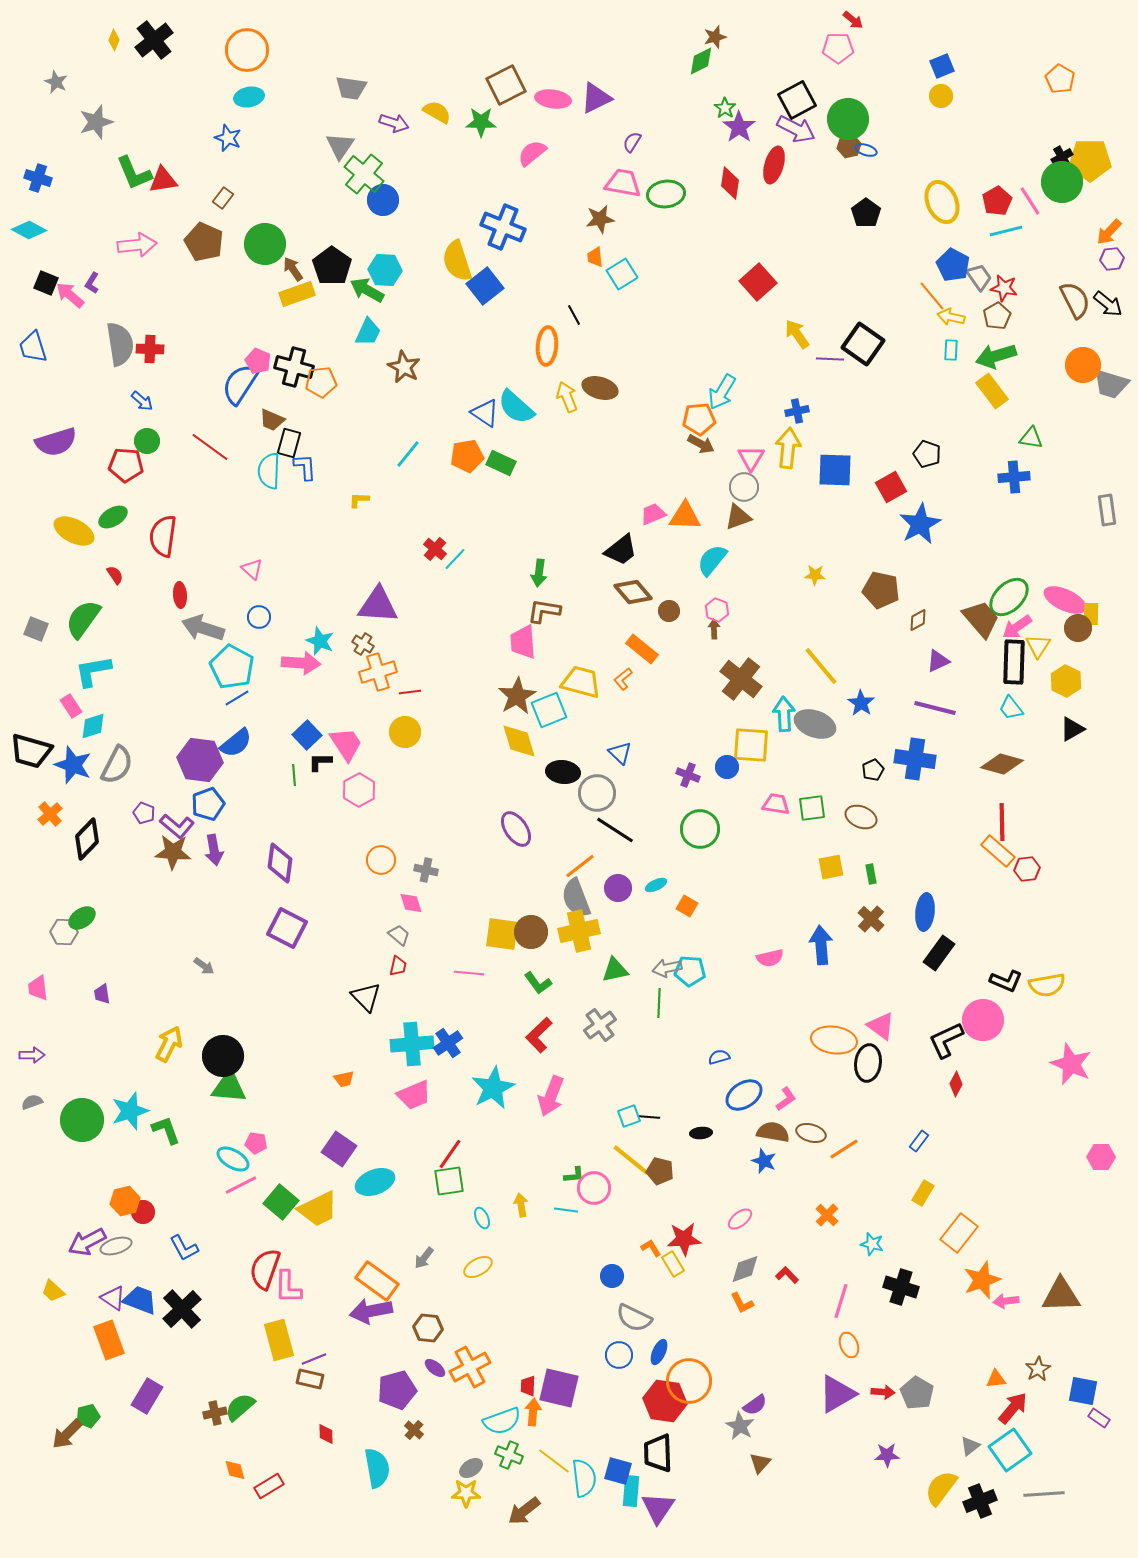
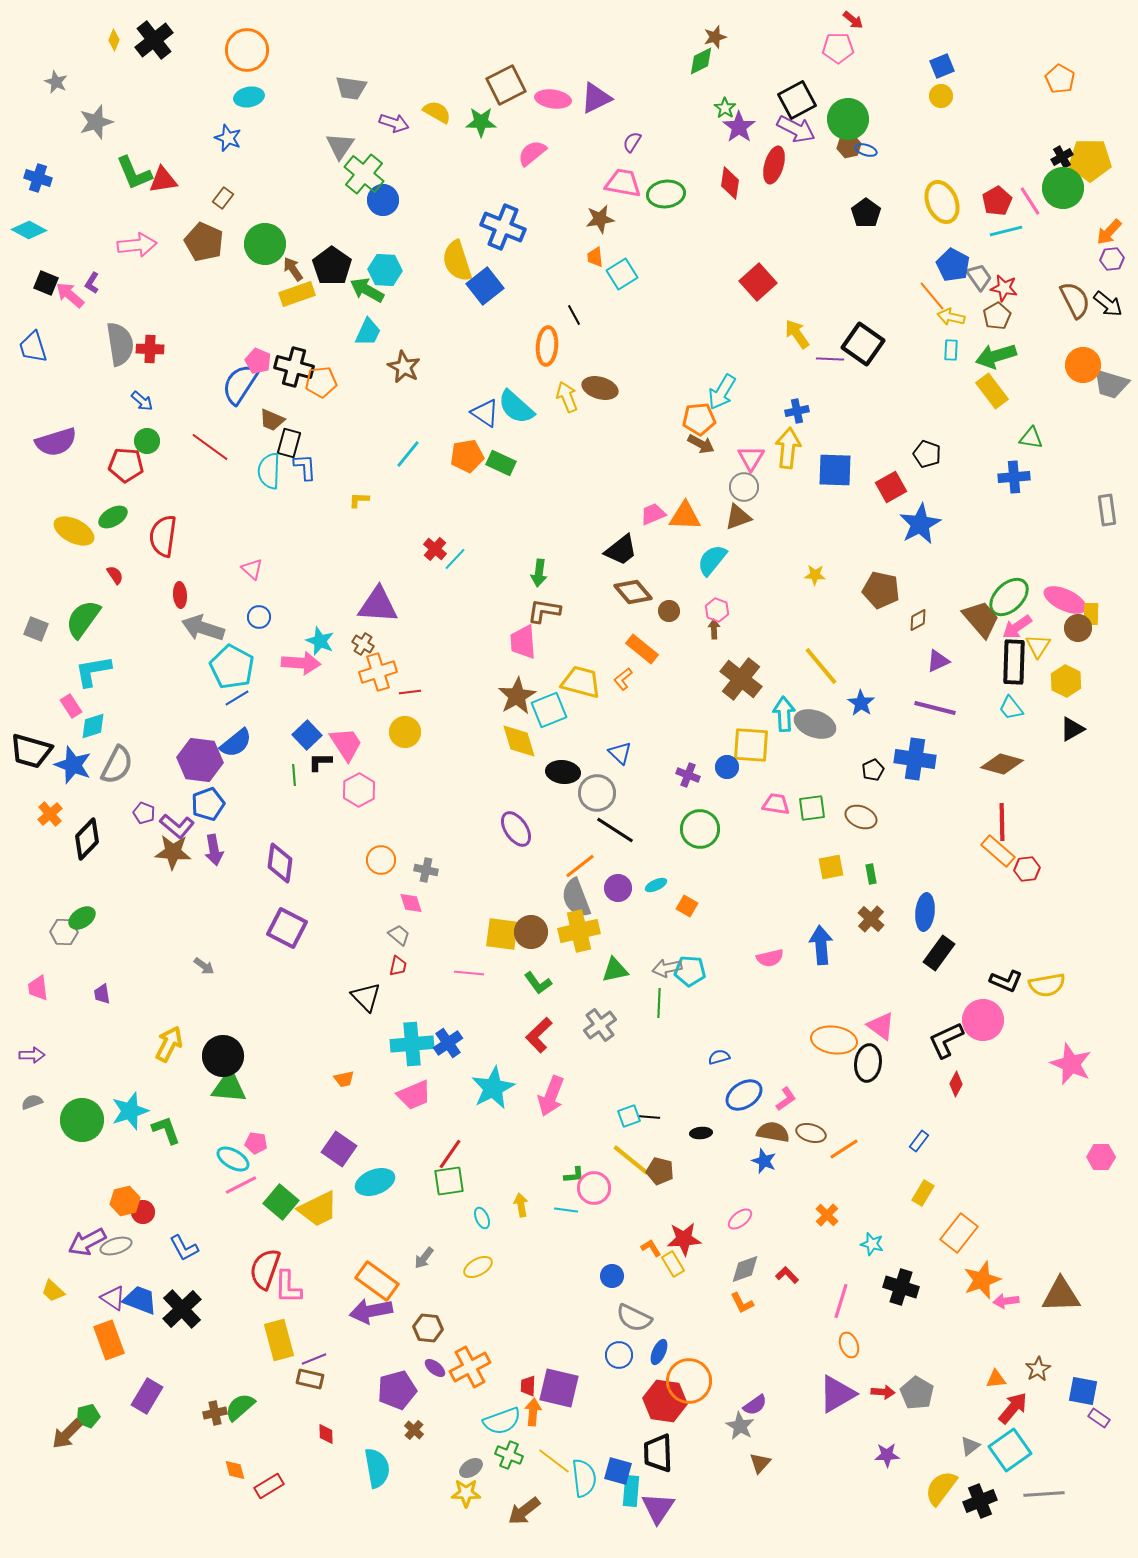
green circle at (1062, 182): moved 1 px right, 6 px down
